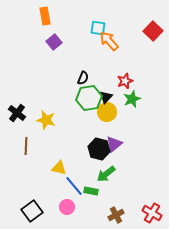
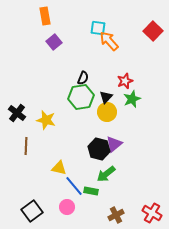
green hexagon: moved 8 px left, 1 px up
